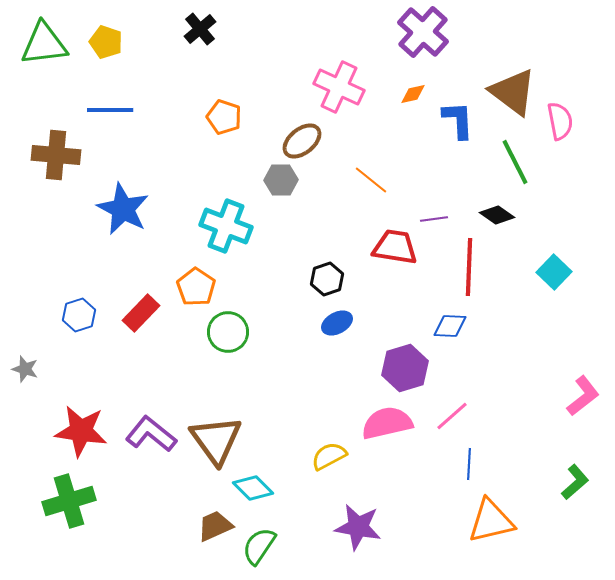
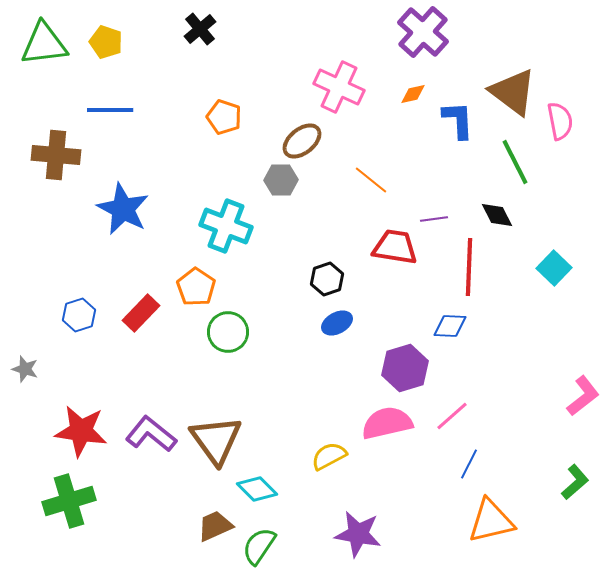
black diamond at (497, 215): rotated 28 degrees clockwise
cyan square at (554, 272): moved 4 px up
blue line at (469, 464): rotated 24 degrees clockwise
cyan diamond at (253, 488): moved 4 px right, 1 px down
purple star at (358, 527): moved 7 px down
